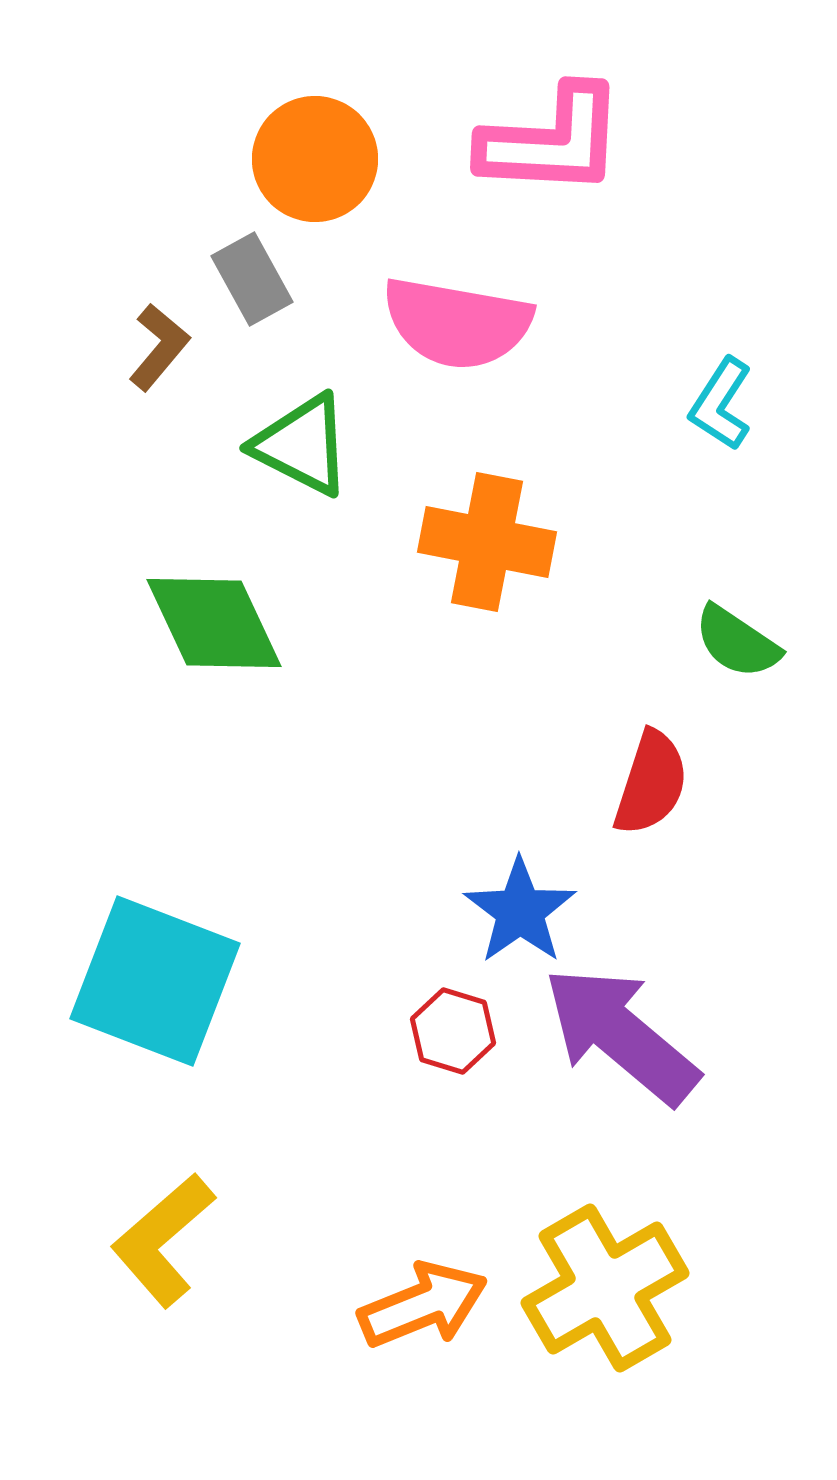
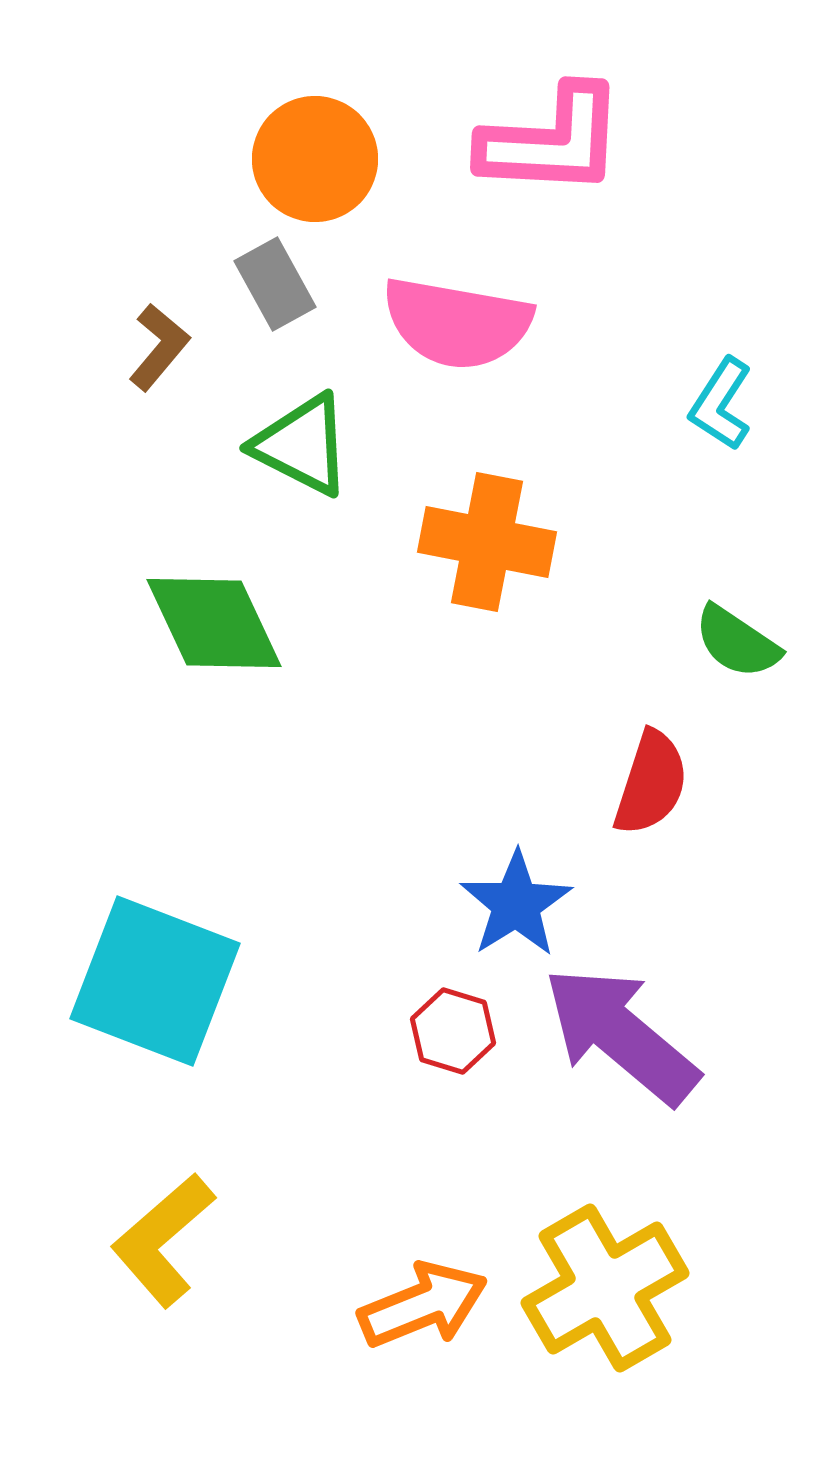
gray rectangle: moved 23 px right, 5 px down
blue star: moved 4 px left, 7 px up; rotated 3 degrees clockwise
